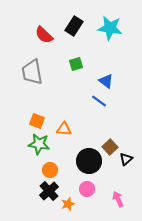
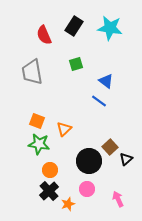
red semicircle: rotated 24 degrees clockwise
orange triangle: rotated 49 degrees counterclockwise
